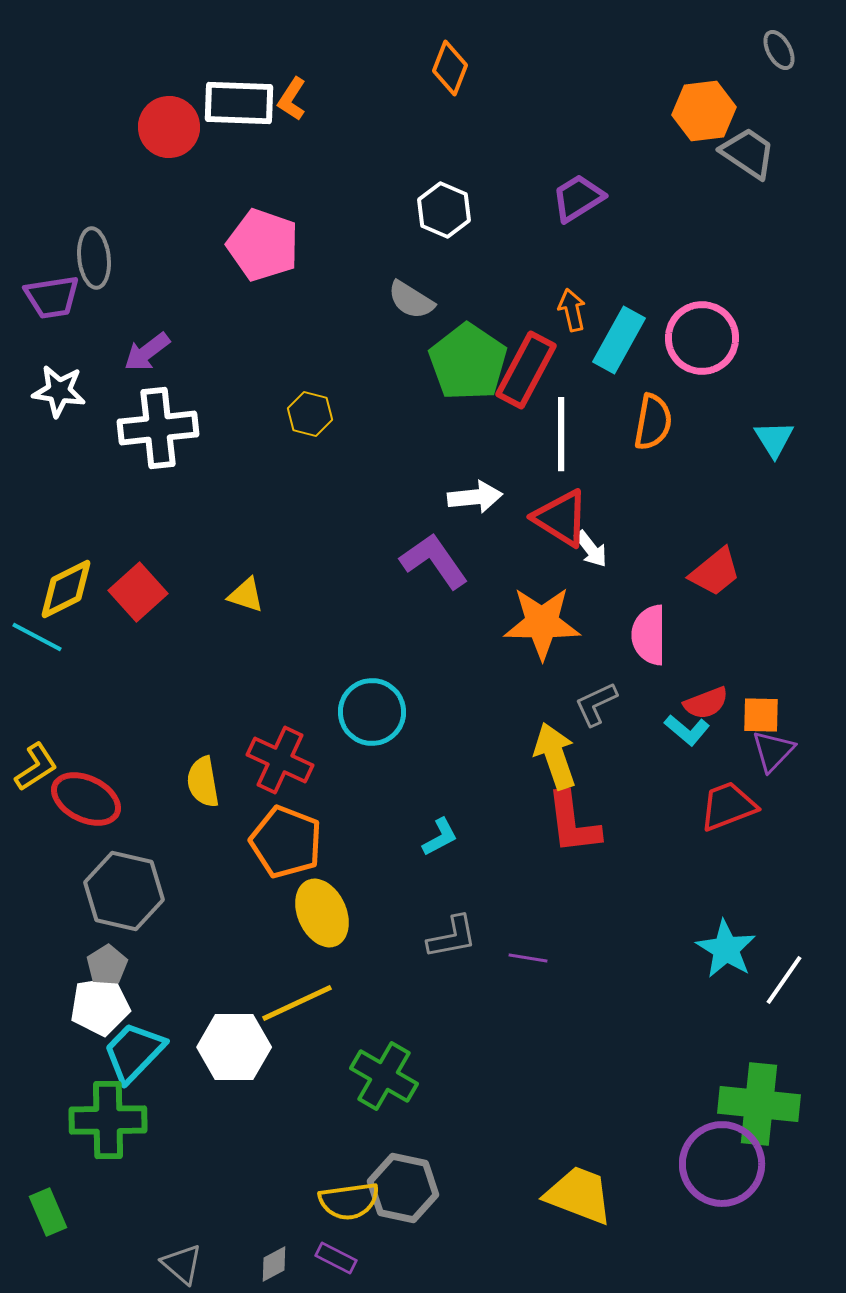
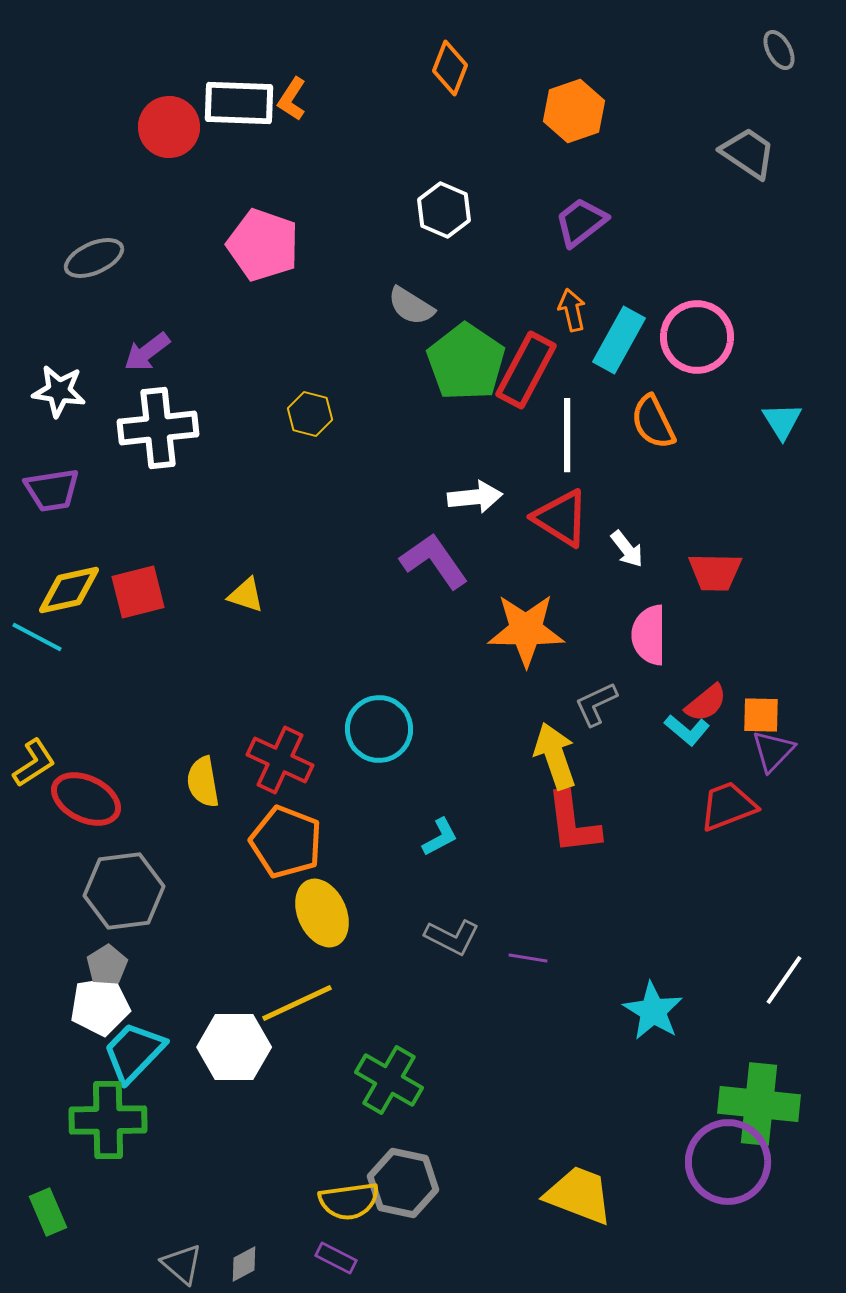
orange hexagon at (704, 111): moved 130 px left; rotated 12 degrees counterclockwise
purple trapezoid at (578, 198): moved 3 px right, 24 px down; rotated 6 degrees counterclockwise
gray ellipse at (94, 258): rotated 72 degrees clockwise
purple trapezoid at (52, 297): moved 193 px down
gray semicircle at (411, 300): moved 6 px down
pink circle at (702, 338): moved 5 px left, 1 px up
green pentagon at (468, 362): moved 2 px left
orange semicircle at (653, 422): rotated 144 degrees clockwise
white line at (561, 434): moved 6 px right, 1 px down
cyan triangle at (774, 439): moved 8 px right, 18 px up
white arrow at (591, 549): moved 36 px right
red trapezoid at (715, 572): rotated 40 degrees clockwise
yellow diamond at (66, 589): moved 3 px right, 1 px down; rotated 14 degrees clockwise
red square at (138, 592): rotated 28 degrees clockwise
orange star at (542, 623): moved 16 px left, 7 px down
red semicircle at (706, 703): rotated 18 degrees counterclockwise
cyan circle at (372, 712): moved 7 px right, 17 px down
yellow L-shape at (36, 767): moved 2 px left, 4 px up
gray hexagon at (124, 891): rotated 20 degrees counterclockwise
gray L-shape at (452, 937): rotated 38 degrees clockwise
cyan star at (726, 949): moved 73 px left, 62 px down
green cross at (384, 1076): moved 5 px right, 4 px down
purple circle at (722, 1164): moved 6 px right, 2 px up
gray hexagon at (403, 1188): moved 5 px up
gray diamond at (274, 1264): moved 30 px left
